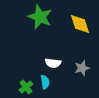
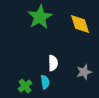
green star: rotated 20 degrees clockwise
white semicircle: rotated 98 degrees counterclockwise
gray star: moved 2 px right, 4 px down
green cross: moved 1 px left, 1 px up
